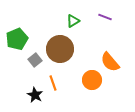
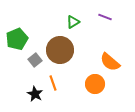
green triangle: moved 1 px down
brown circle: moved 1 px down
orange semicircle: rotated 10 degrees counterclockwise
orange circle: moved 3 px right, 4 px down
black star: moved 1 px up
